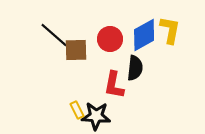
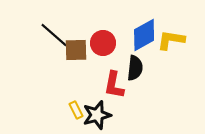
yellow L-shape: moved 1 px right, 10 px down; rotated 92 degrees counterclockwise
red circle: moved 7 px left, 4 px down
yellow rectangle: moved 1 px left
black star: moved 1 px right, 1 px up; rotated 20 degrees counterclockwise
